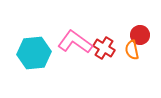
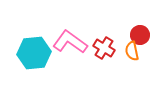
pink L-shape: moved 5 px left
orange semicircle: moved 1 px down
